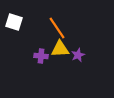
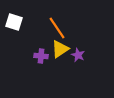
yellow triangle: rotated 30 degrees counterclockwise
purple star: rotated 24 degrees counterclockwise
